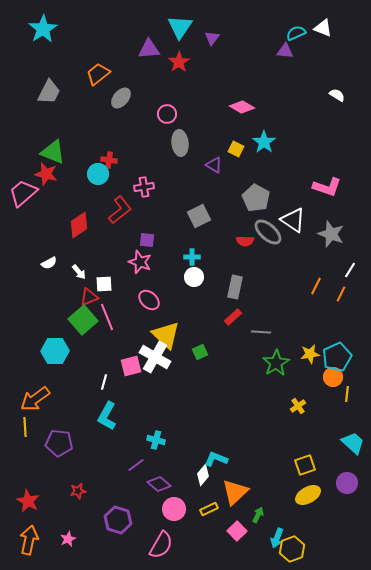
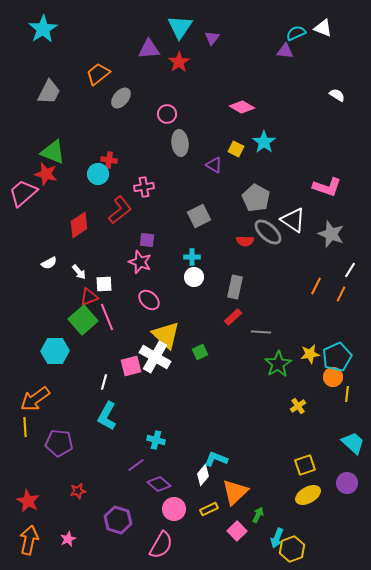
green star at (276, 363): moved 2 px right, 1 px down
